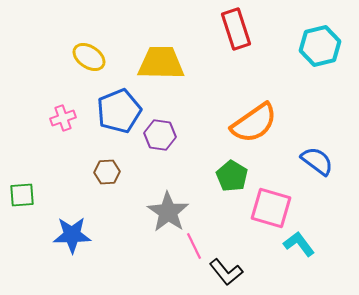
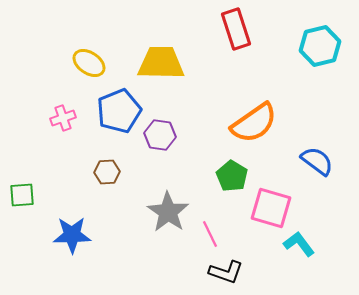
yellow ellipse: moved 6 px down
pink line: moved 16 px right, 12 px up
black L-shape: rotated 32 degrees counterclockwise
